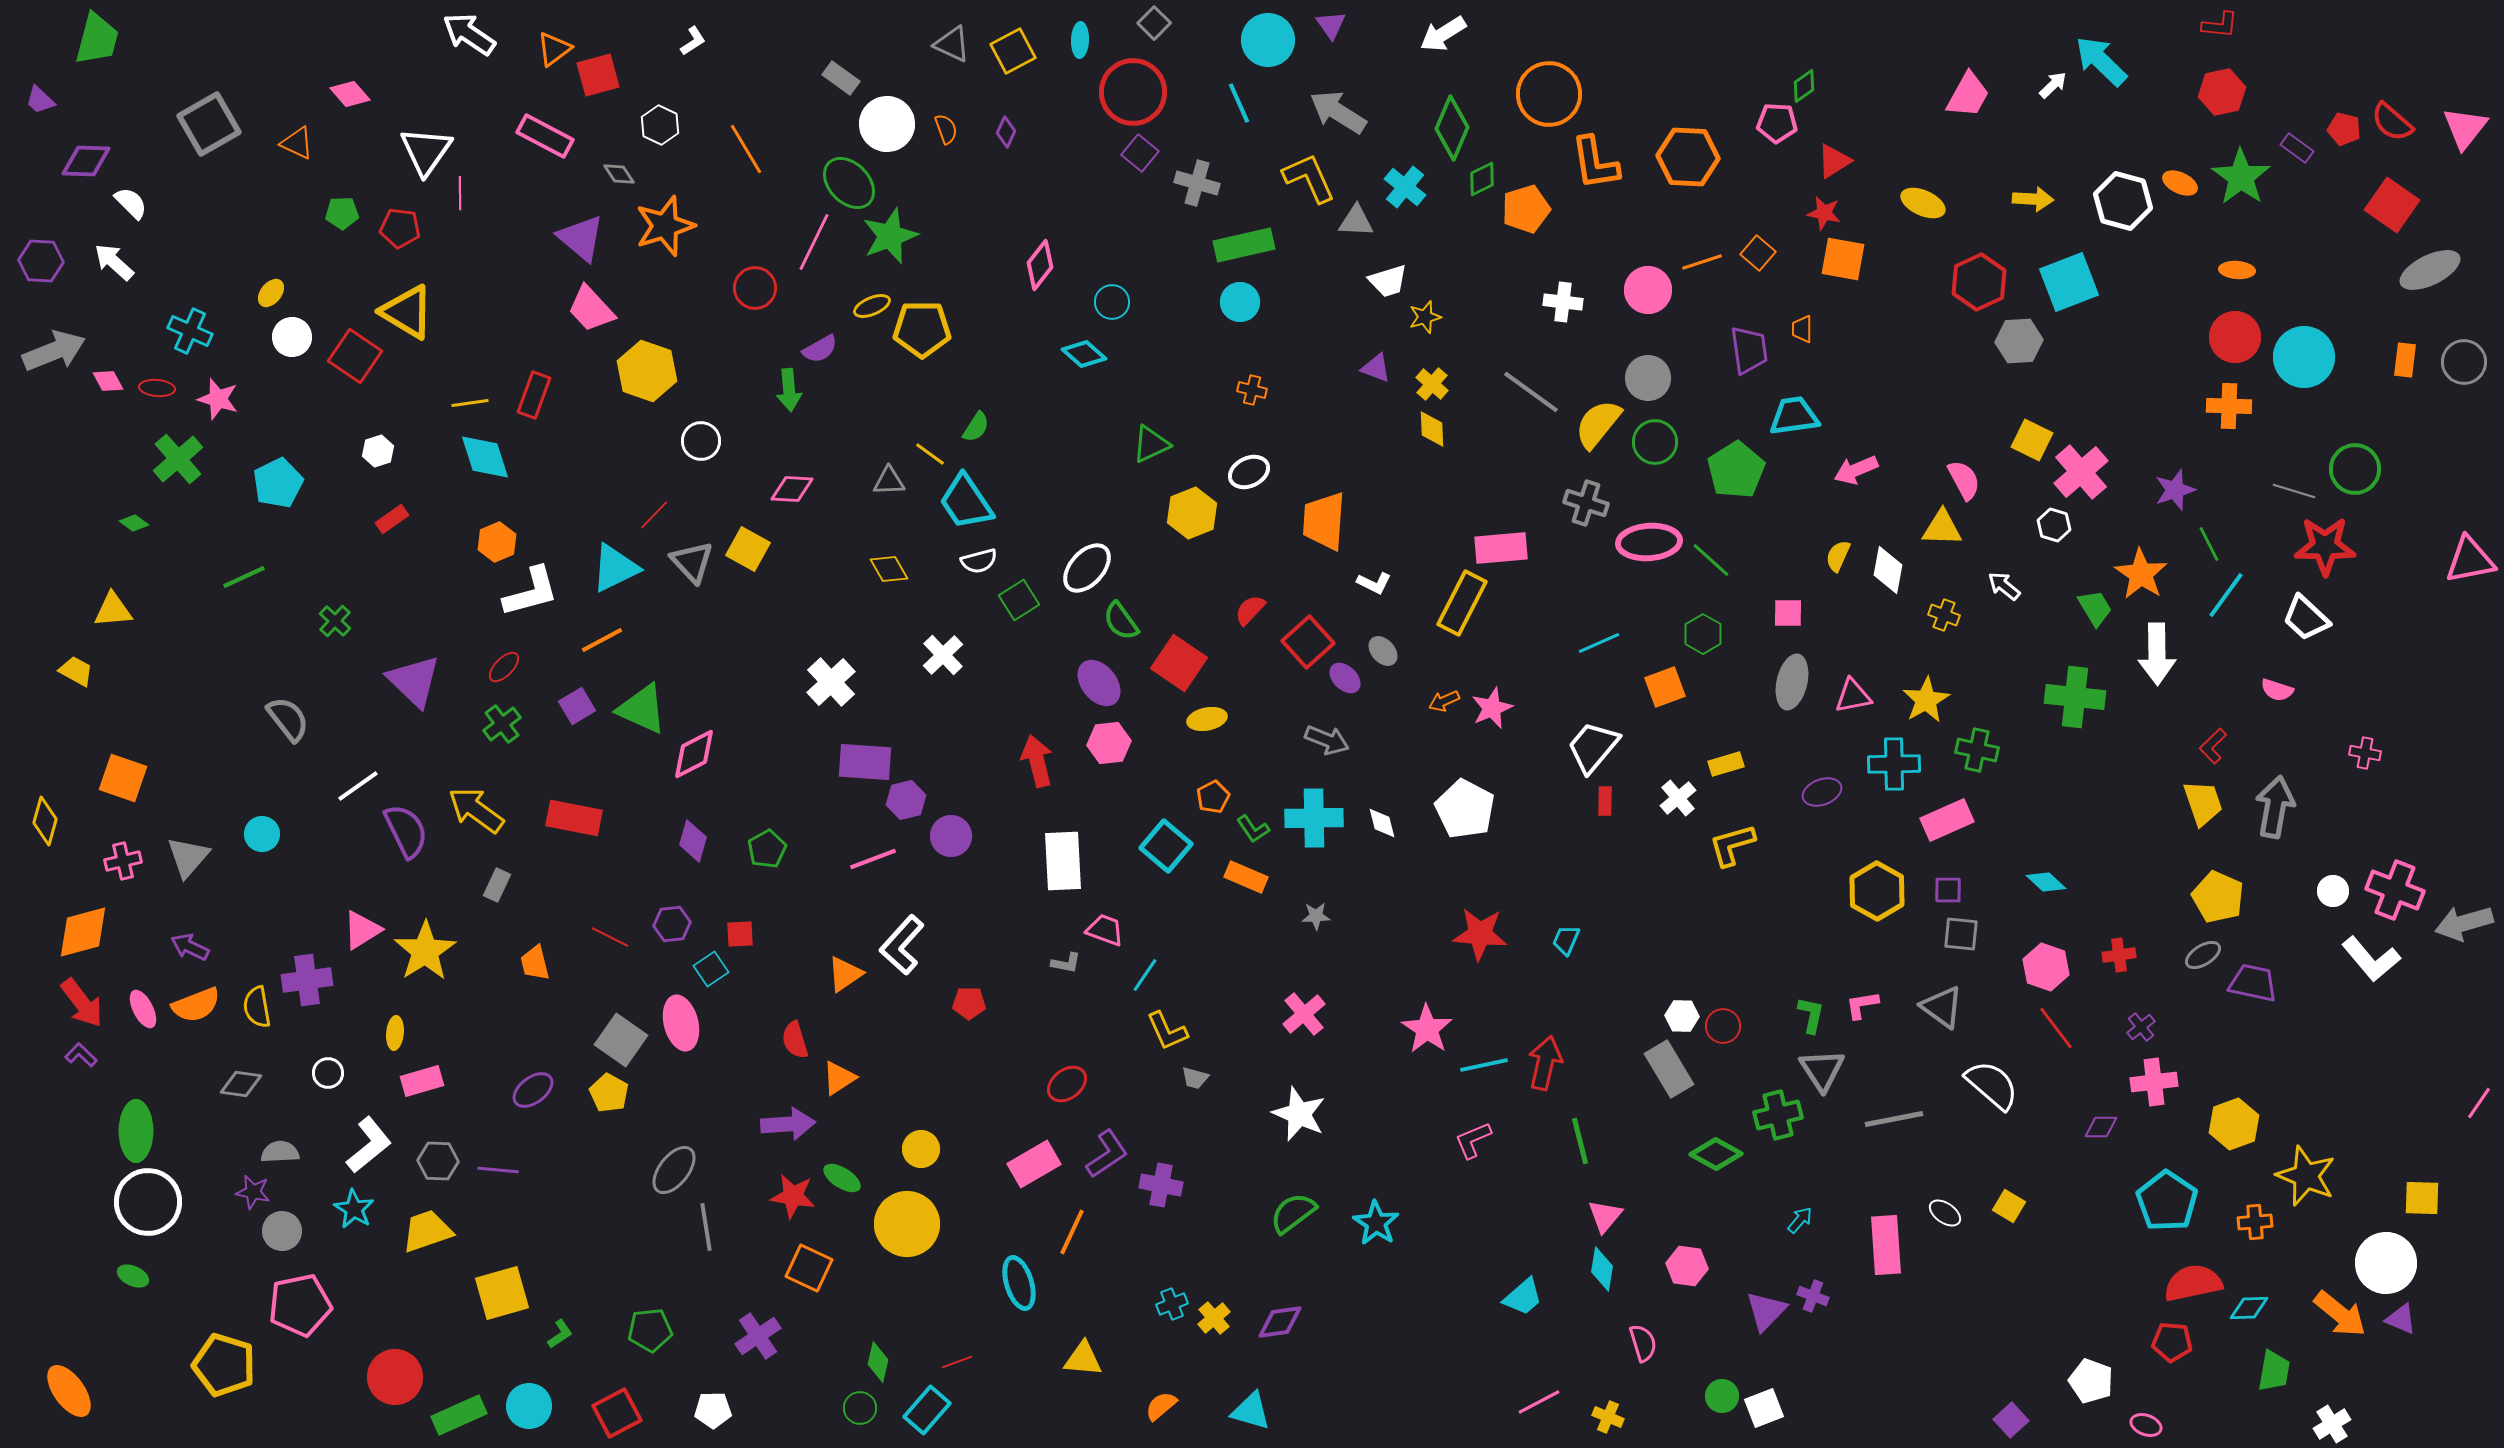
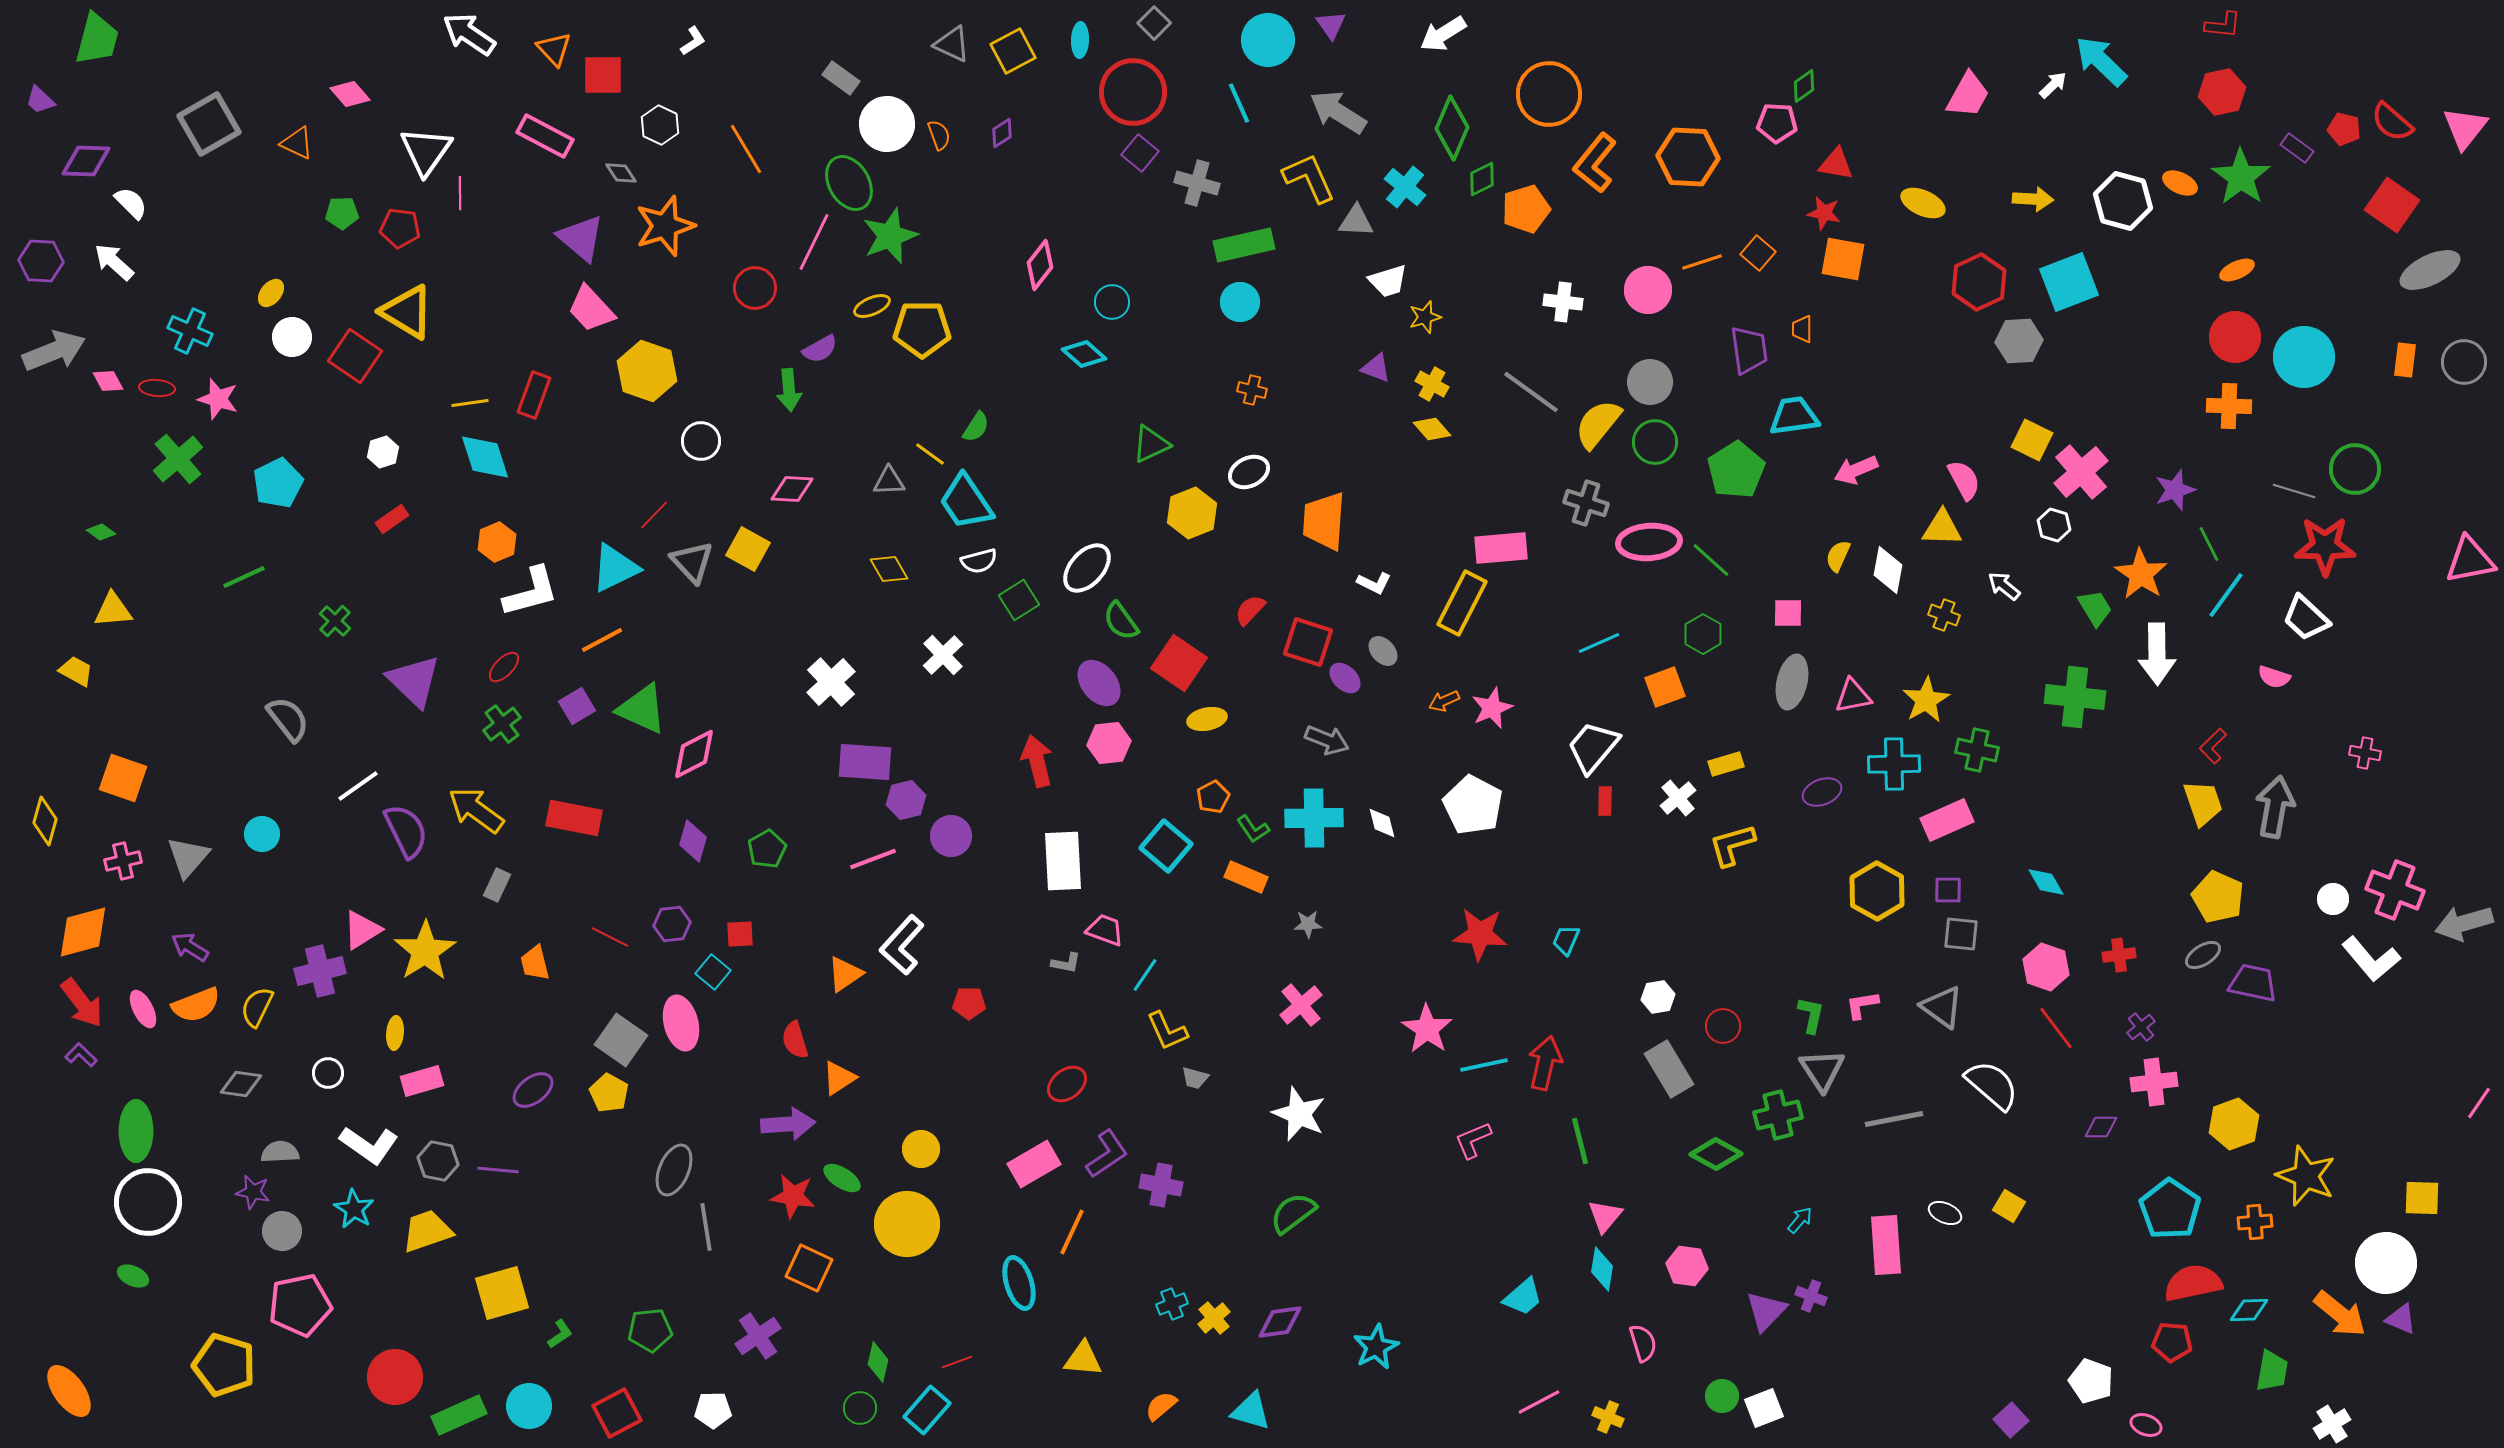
red L-shape at (2220, 25): moved 3 px right
orange triangle at (554, 49): rotated 36 degrees counterclockwise
red square at (598, 75): moved 5 px right; rotated 15 degrees clockwise
orange semicircle at (946, 129): moved 7 px left, 6 px down
purple diamond at (1006, 132): moved 4 px left, 1 px down; rotated 32 degrees clockwise
red triangle at (1834, 161): moved 2 px right, 3 px down; rotated 42 degrees clockwise
orange L-shape at (1595, 163): rotated 48 degrees clockwise
gray diamond at (619, 174): moved 2 px right, 1 px up
green ellipse at (849, 183): rotated 14 degrees clockwise
orange ellipse at (2237, 270): rotated 28 degrees counterclockwise
gray circle at (1648, 378): moved 2 px right, 4 px down
yellow cross at (1432, 384): rotated 12 degrees counterclockwise
yellow diamond at (1432, 429): rotated 39 degrees counterclockwise
white hexagon at (378, 451): moved 5 px right, 1 px down
green diamond at (134, 523): moved 33 px left, 9 px down
red square at (1308, 642): rotated 30 degrees counterclockwise
pink semicircle at (2277, 690): moved 3 px left, 13 px up
white pentagon at (1465, 809): moved 8 px right, 4 px up
cyan diamond at (2046, 882): rotated 18 degrees clockwise
white circle at (2333, 891): moved 8 px down
gray star at (1316, 916): moved 8 px left, 8 px down
purple arrow at (190, 947): rotated 6 degrees clockwise
cyan square at (711, 969): moved 2 px right, 3 px down; rotated 16 degrees counterclockwise
purple cross at (307, 980): moved 13 px right, 9 px up; rotated 6 degrees counterclockwise
yellow semicircle at (257, 1007): rotated 36 degrees clockwise
pink cross at (1304, 1014): moved 3 px left, 9 px up
white hexagon at (1682, 1016): moved 24 px left, 19 px up; rotated 12 degrees counterclockwise
white L-shape at (369, 1145): rotated 74 degrees clockwise
gray hexagon at (438, 1161): rotated 9 degrees clockwise
gray ellipse at (674, 1170): rotated 15 degrees counterclockwise
cyan pentagon at (2167, 1201): moved 3 px right, 8 px down
white ellipse at (1945, 1213): rotated 12 degrees counterclockwise
cyan star at (1376, 1223): moved 124 px down; rotated 12 degrees clockwise
purple cross at (1813, 1296): moved 2 px left
cyan diamond at (2249, 1308): moved 2 px down
green trapezoid at (2274, 1371): moved 2 px left
